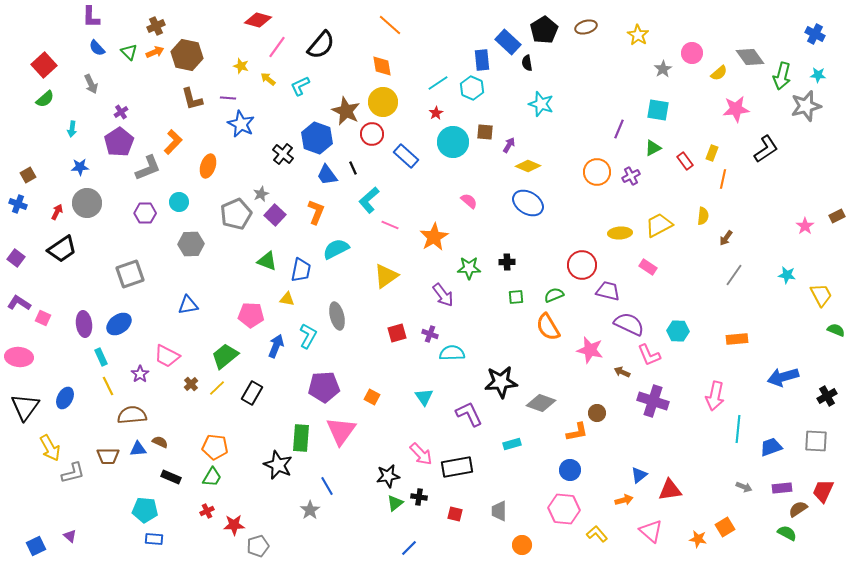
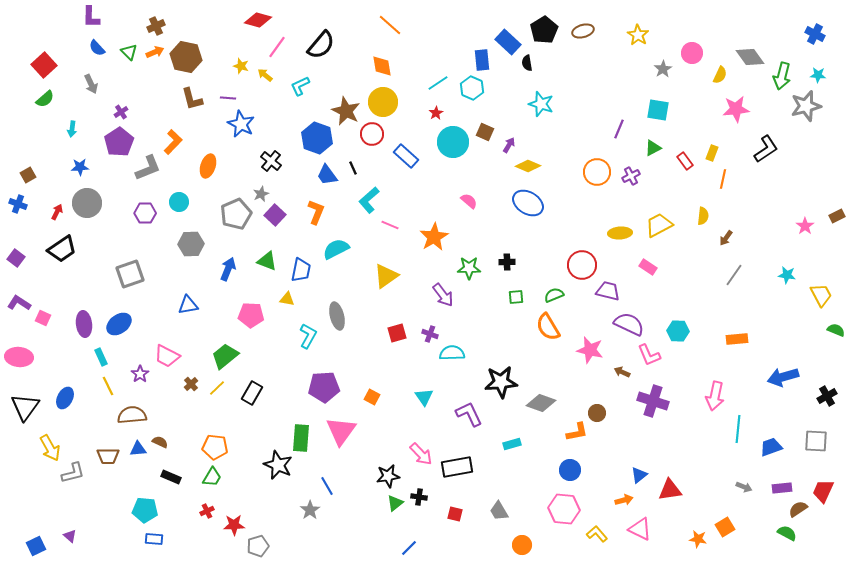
brown ellipse at (586, 27): moved 3 px left, 4 px down
brown hexagon at (187, 55): moved 1 px left, 2 px down
yellow semicircle at (719, 73): moved 1 px right, 2 px down; rotated 24 degrees counterclockwise
yellow arrow at (268, 79): moved 3 px left, 4 px up
brown square at (485, 132): rotated 18 degrees clockwise
black cross at (283, 154): moved 12 px left, 7 px down
blue arrow at (276, 346): moved 48 px left, 77 px up
gray trapezoid at (499, 511): rotated 30 degrees counterclockwise
pink triangle at (651, 531): moved 11 px left, 2 px up; rotated 15 degrees counterclockwise
